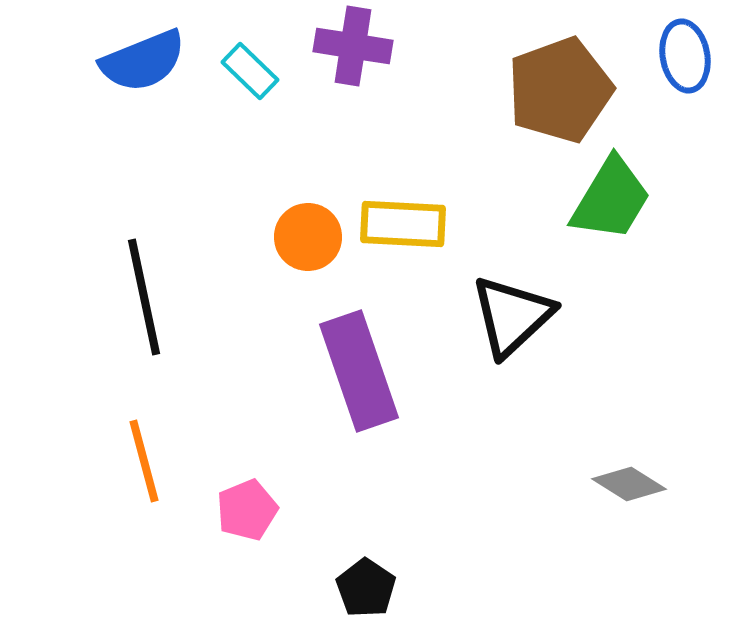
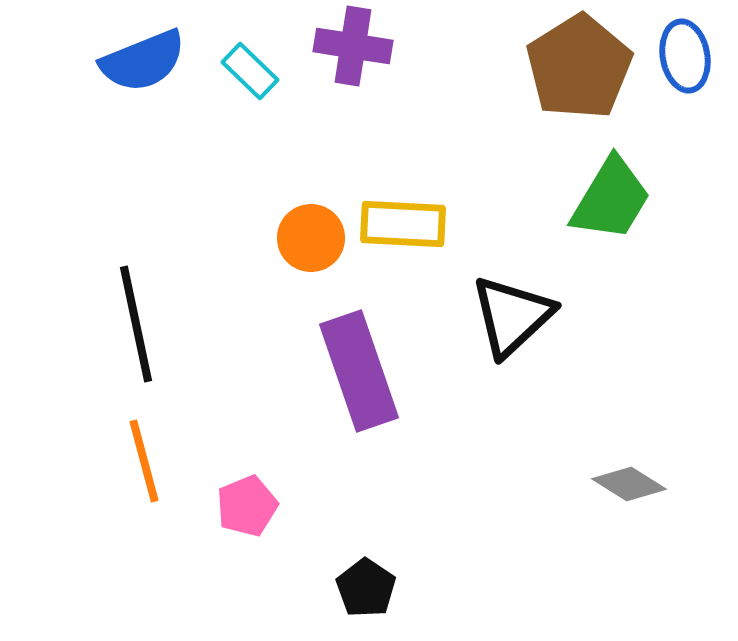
brown pentagon: moved 19 px right, 23 px up; rotated 12 degrees counterclockwise
orange circle: moved 3 px right, 1 px down
black line: moved 8 px left, 27 px down
pink pentagon: moved 4 px up
